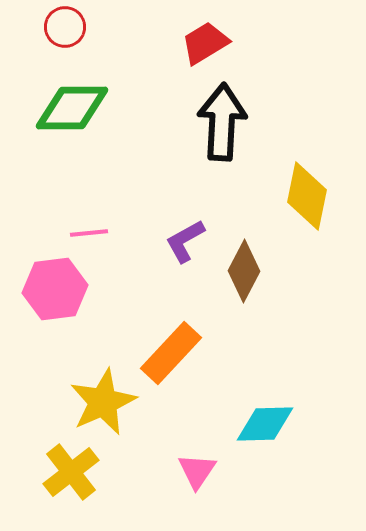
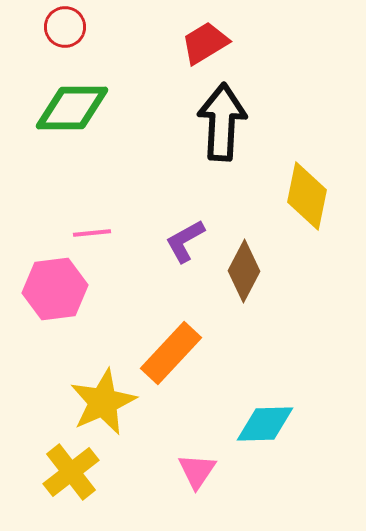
pink line: moved 3 px right
